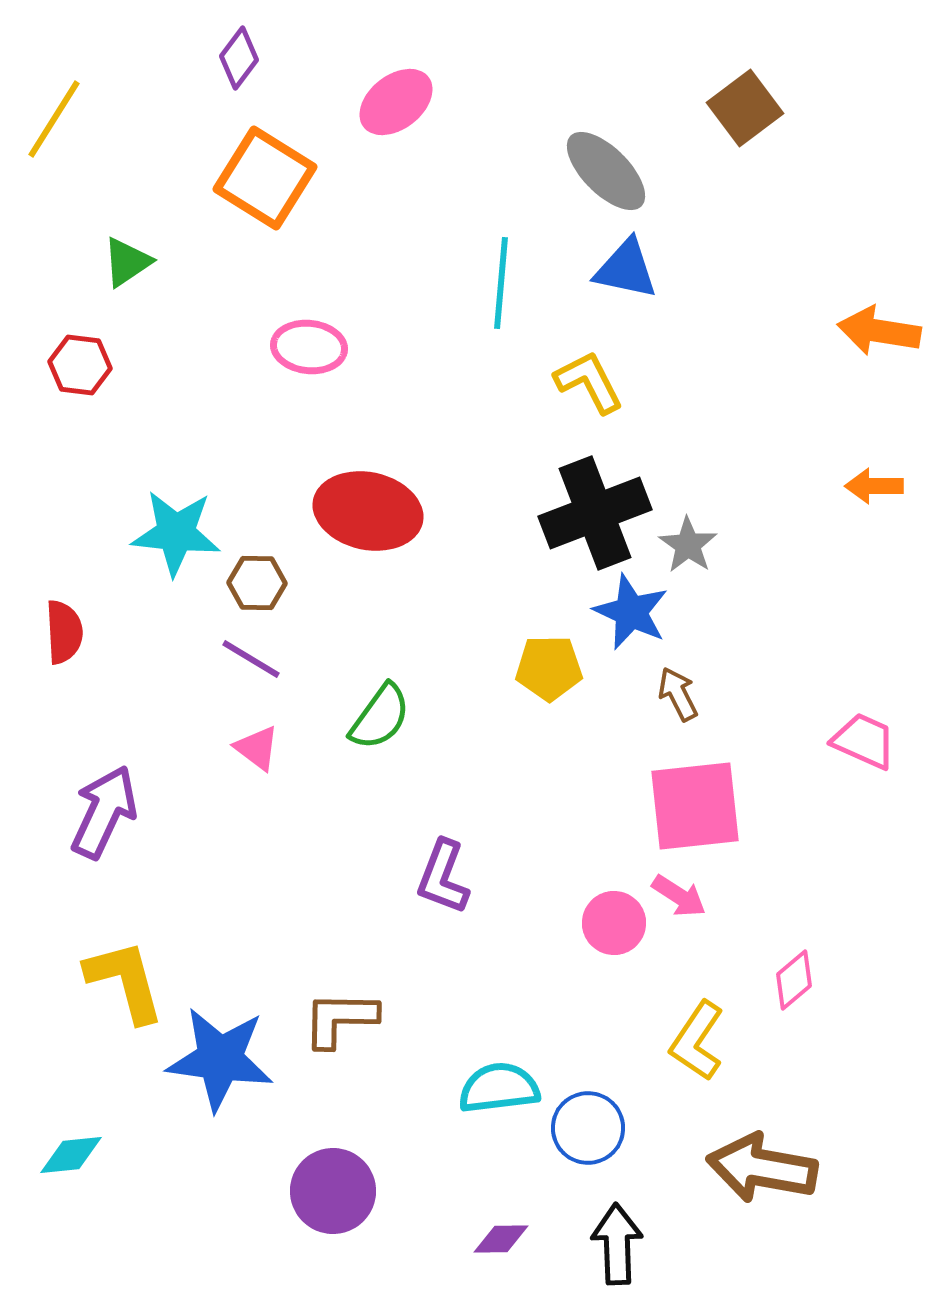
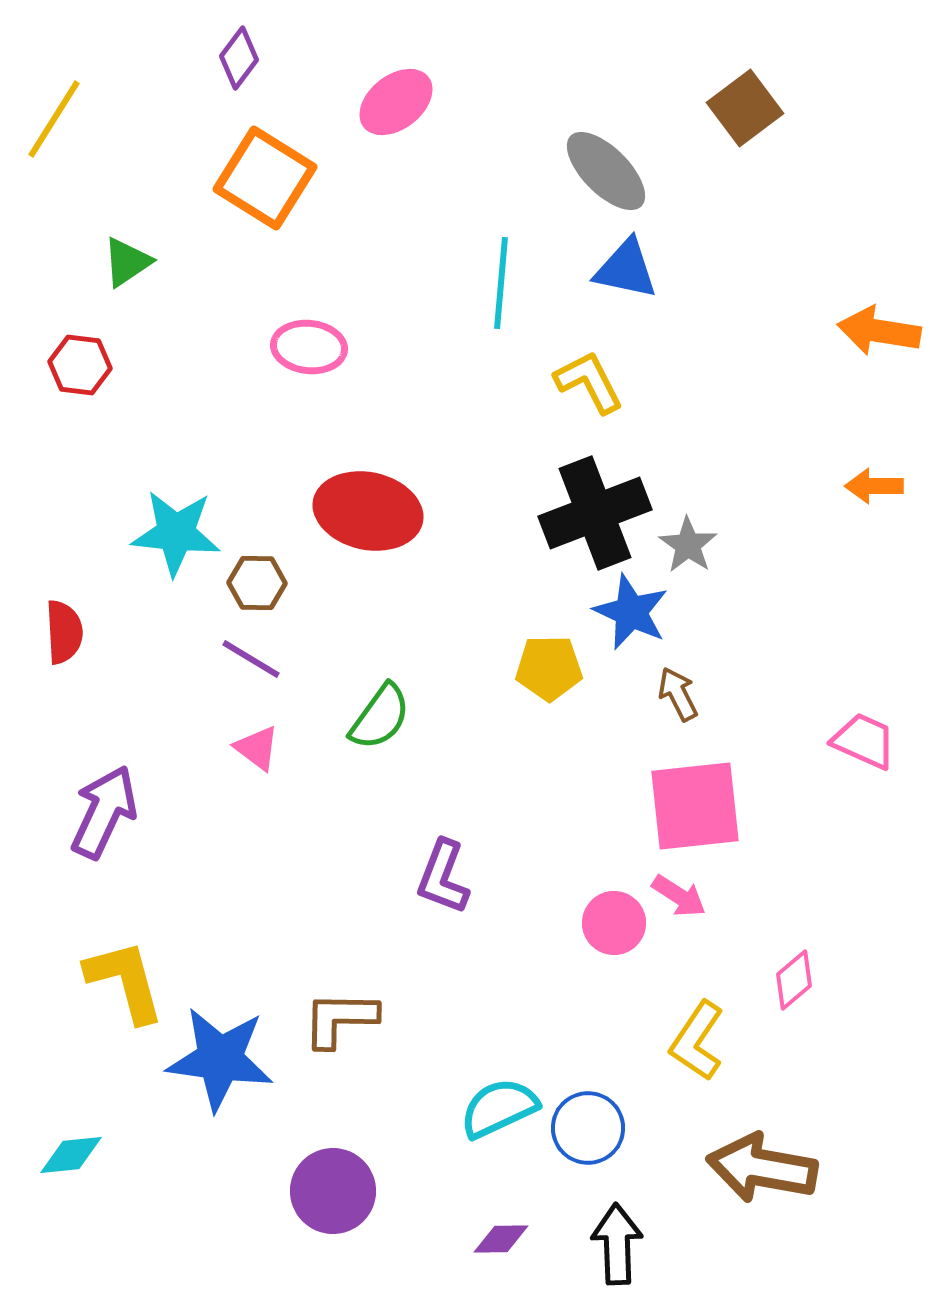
cyan semicircle at (499, 1088): moved 20 px down; rotated 18 degrees counterclockwise
